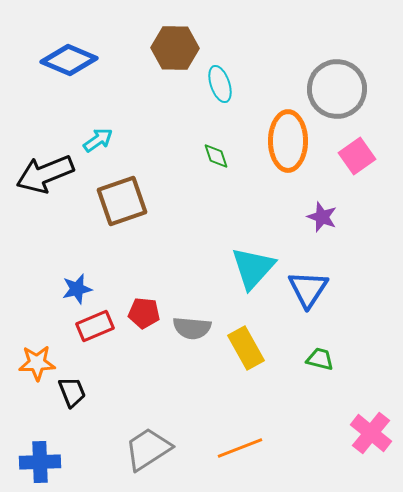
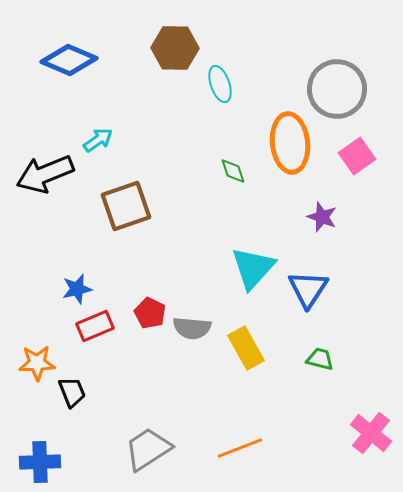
orange ellipse: moved 2 px right, 2 px down; rotated 6 degrees counterclockwise
green diamond: moved 17 px right, 15 px down
brown square: moved 4 px right, 5 px down
red pentagon: moved 6 px right; rotated 20 degrees clockwise
